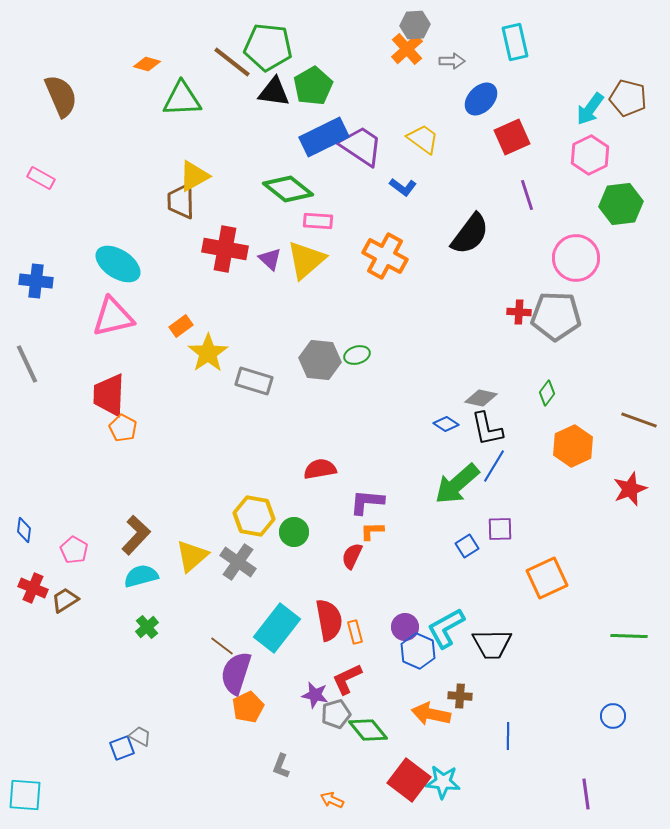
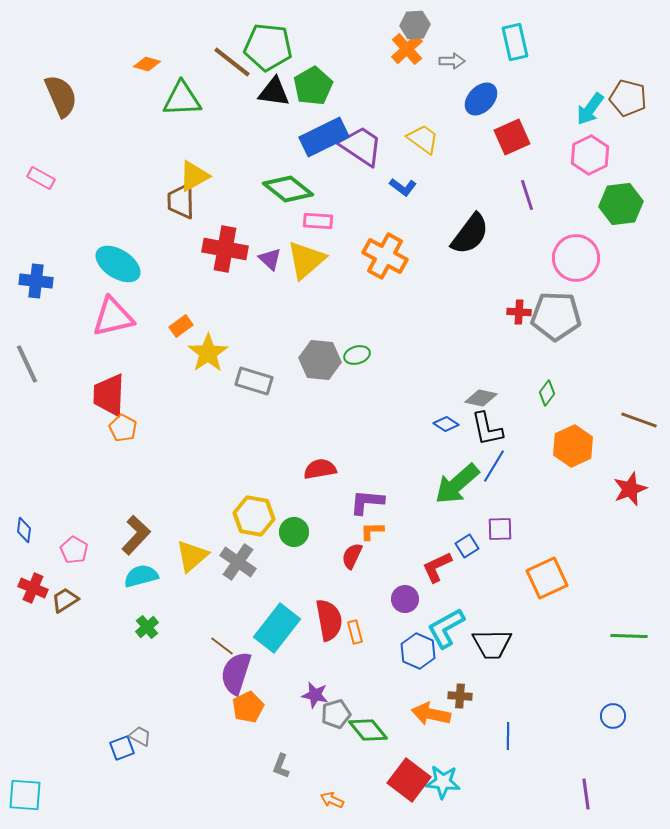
purple circle at (405, 627): moved 28 px up
red L-shape at (347, 679): moved 90 px right, 112 px up
